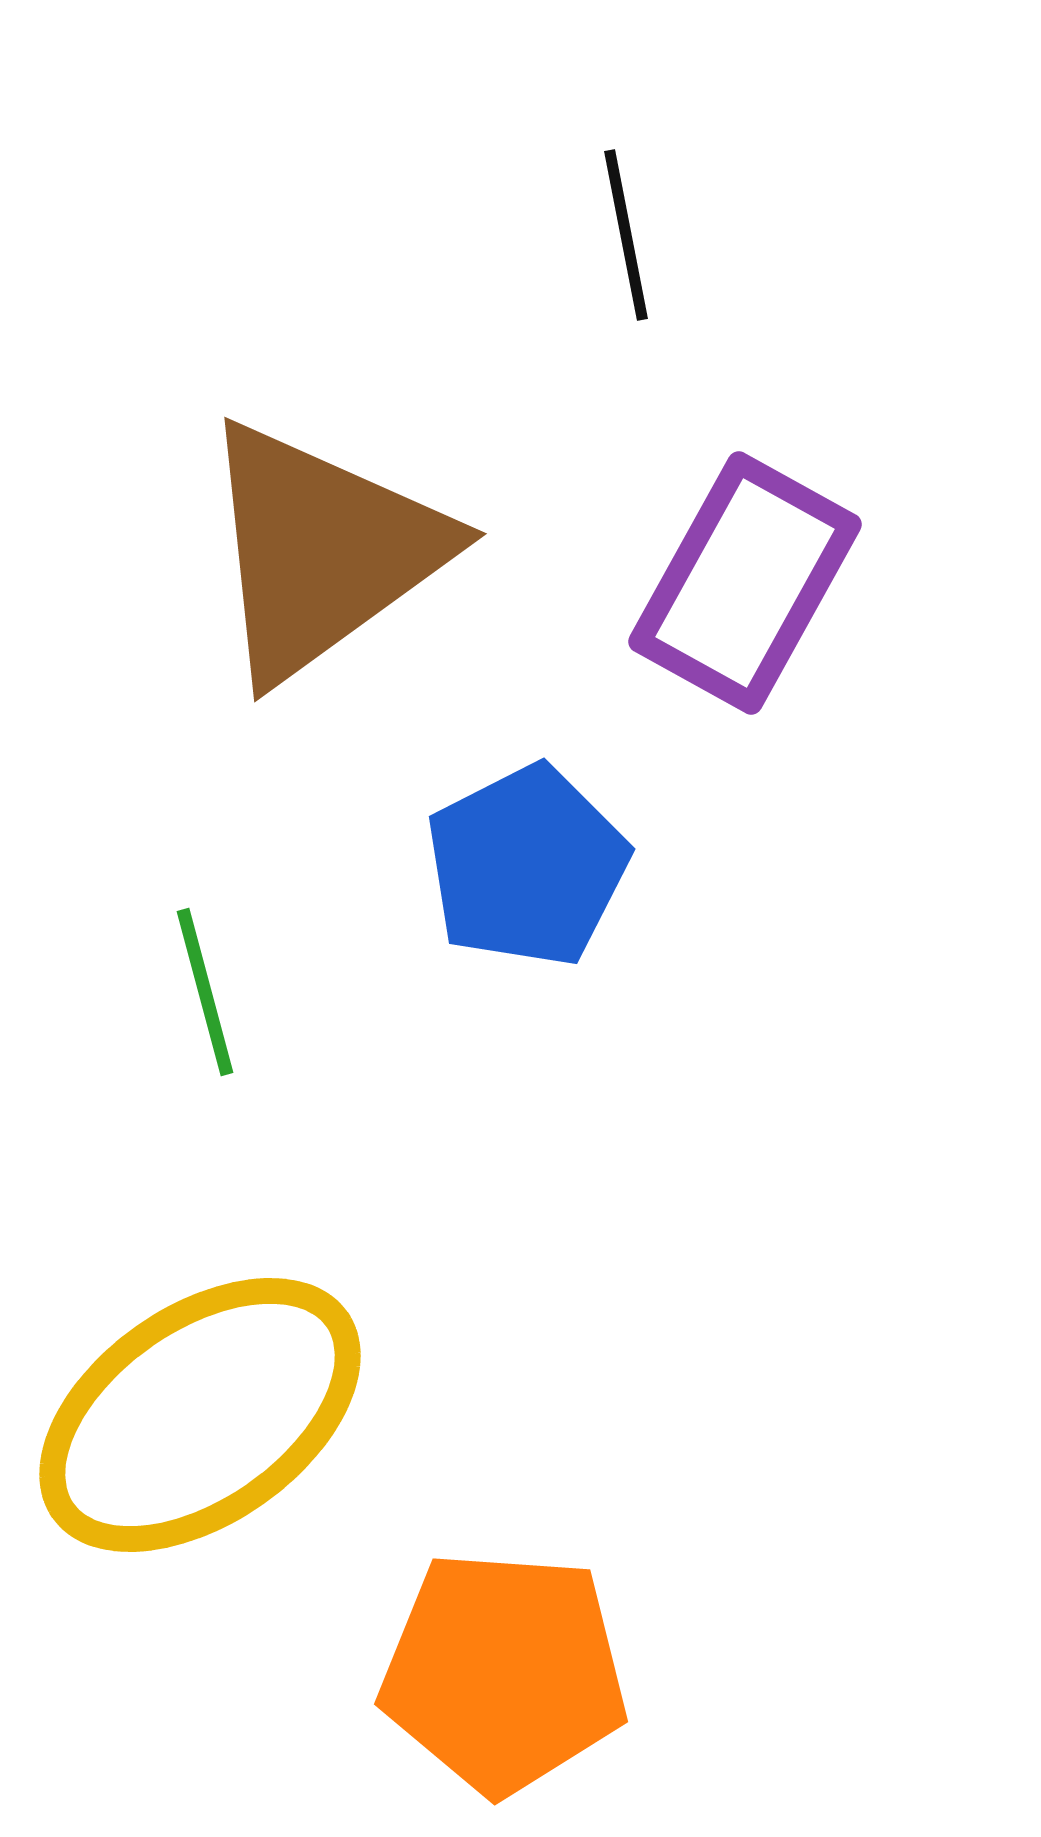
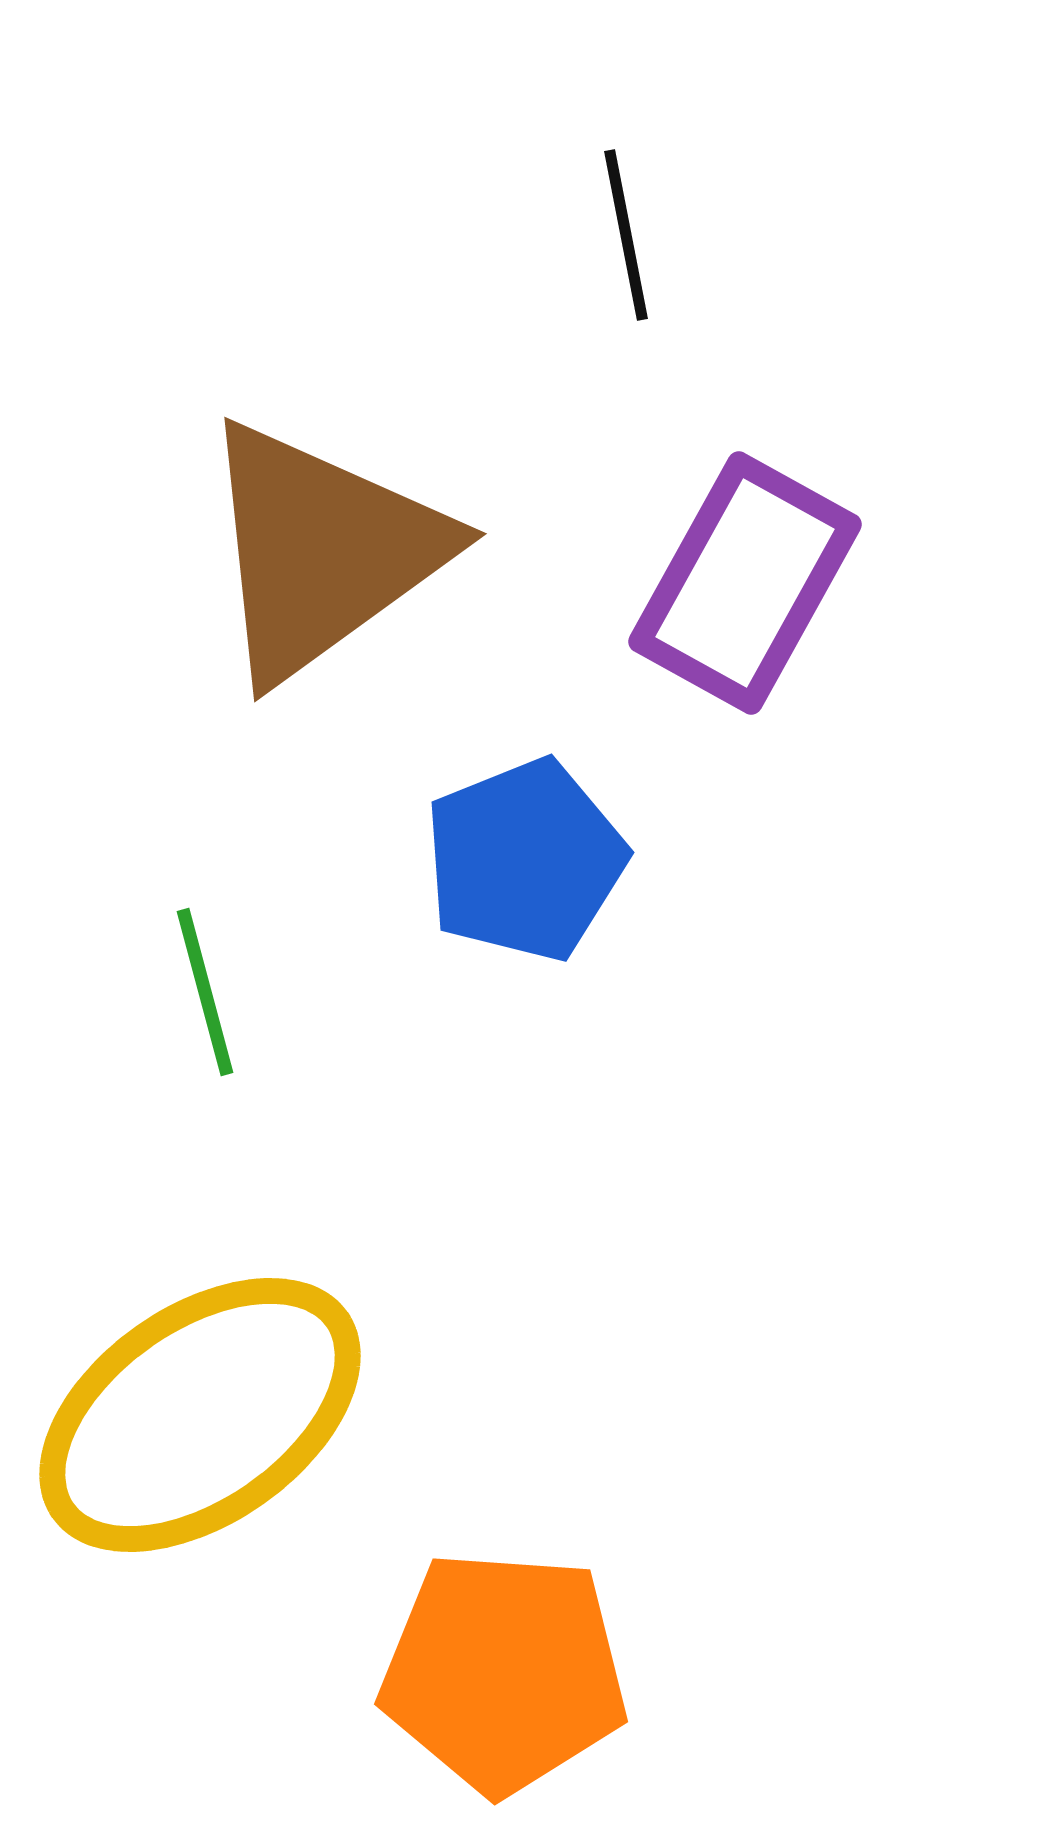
blue pentagon: moved 2 px left, 6 px up; rotated 5 degrees clockwise
